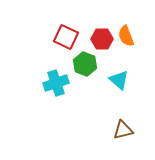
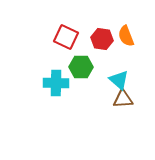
red hexagon: rotated 10 degrees clockwise
green hexagon: moved 4 px left, 3 px down; rotated 20 degrees counterclockwise
cyan cross: rotated 20 degrees clockwise
brown triangle: moved 31 px up; rotated 10 degrees clockwise
